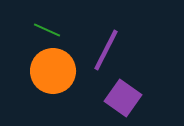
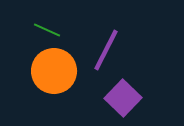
orange circle: moved 1 px right
purple square: rotated 9 degrees clockwise
